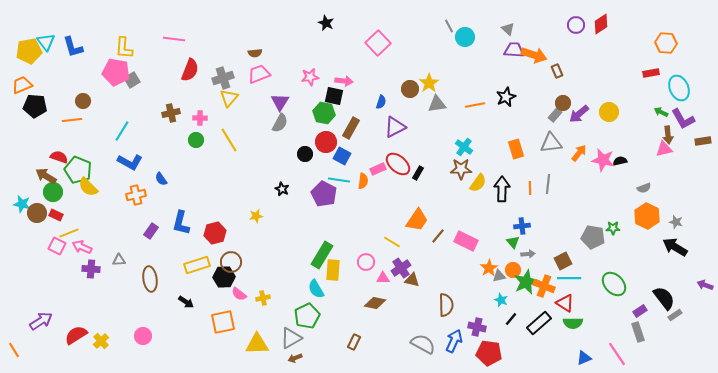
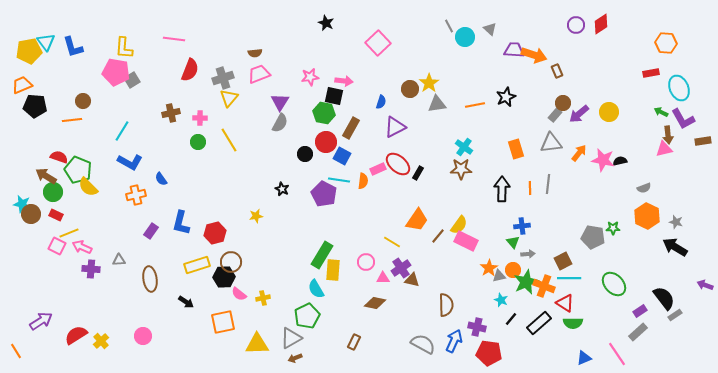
gray triangle at (508, 29): moved 18 px left
green circle at (196, 140): moved 2 px right, 2 px down
yellow semicircle at (478, 183): moved 19 px left, 42 px down
brown circle at (37, 213): moved 6 px left, 1 px down
gray rectangle at (638, 332): rotated 66 degrees clockwise
orange line at (14, 350): moved 2 px right, 1 px down
